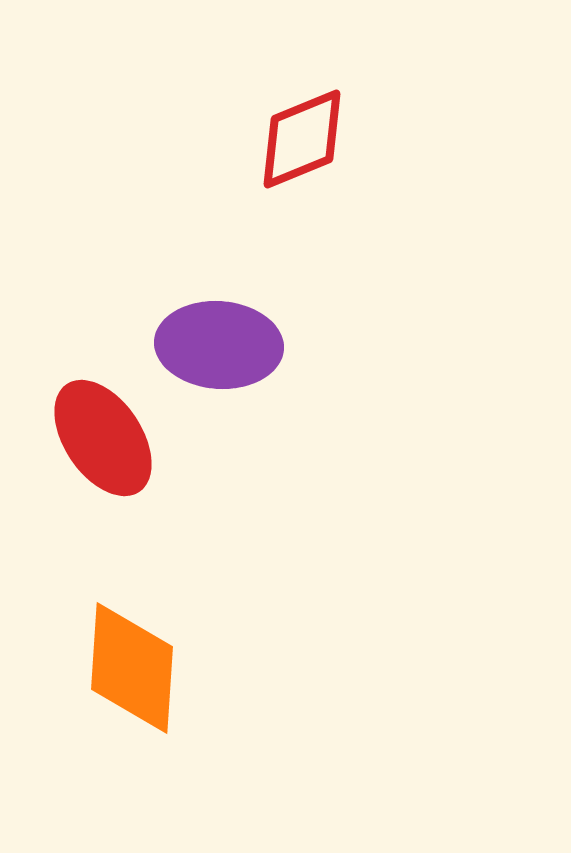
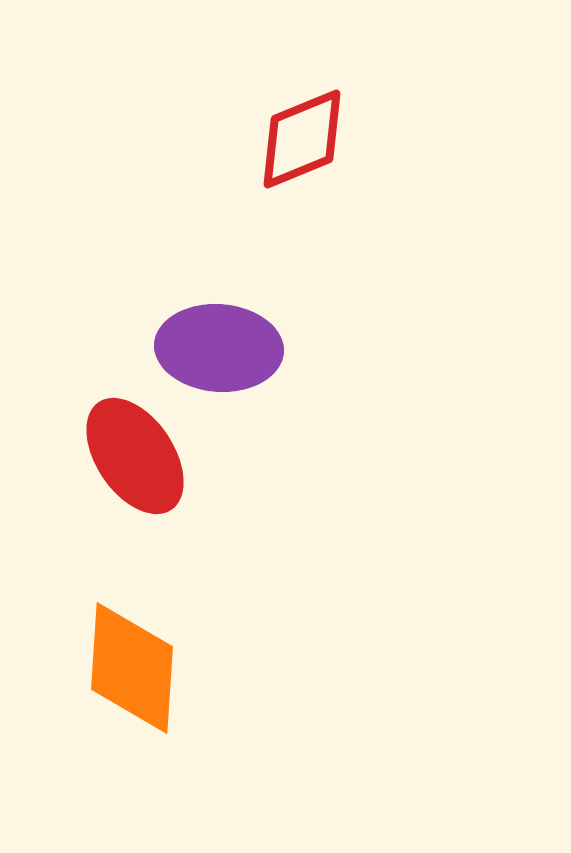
purple ellipse: moved 3 px down
red ellipse: moved 32 px right, 18 px down
